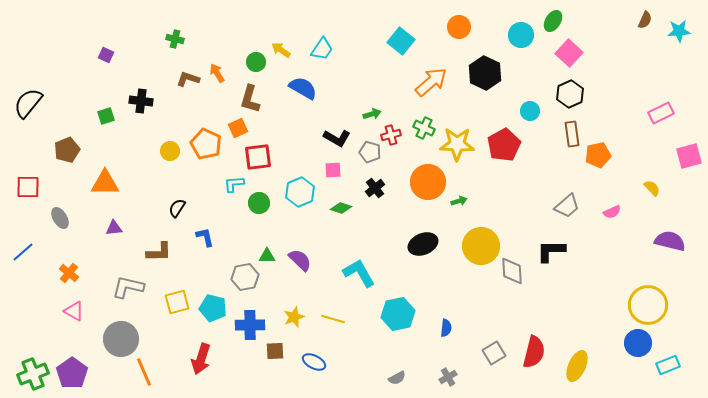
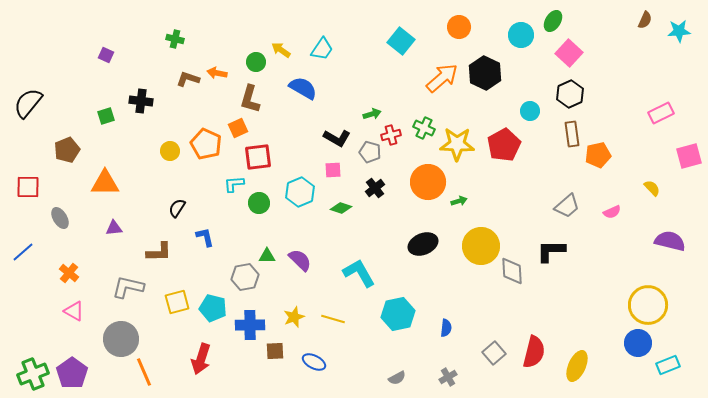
orange arrow at (217, 73): rotated 48 degrees counterclockwise
orange arrow at (431, 82): moved 11 px right, 4 px up
gray square at (494, 353): rotated 10 degrees counterclockwise
